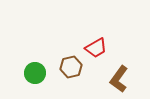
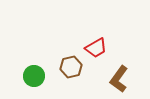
green circle: moved 1 px left, 3 px down
